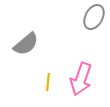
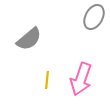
gray semicircle: moved 3 px right, 5 px up
yellow line: moved 1 px left, 2 px up
